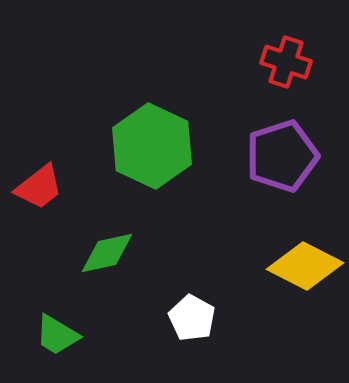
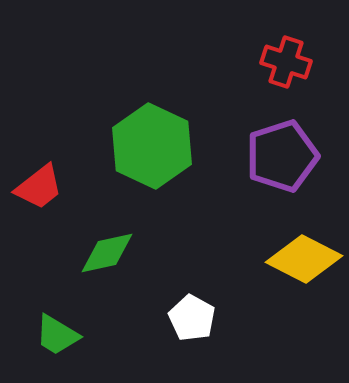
yellow diamond: moved 1 px left, 7 px up
